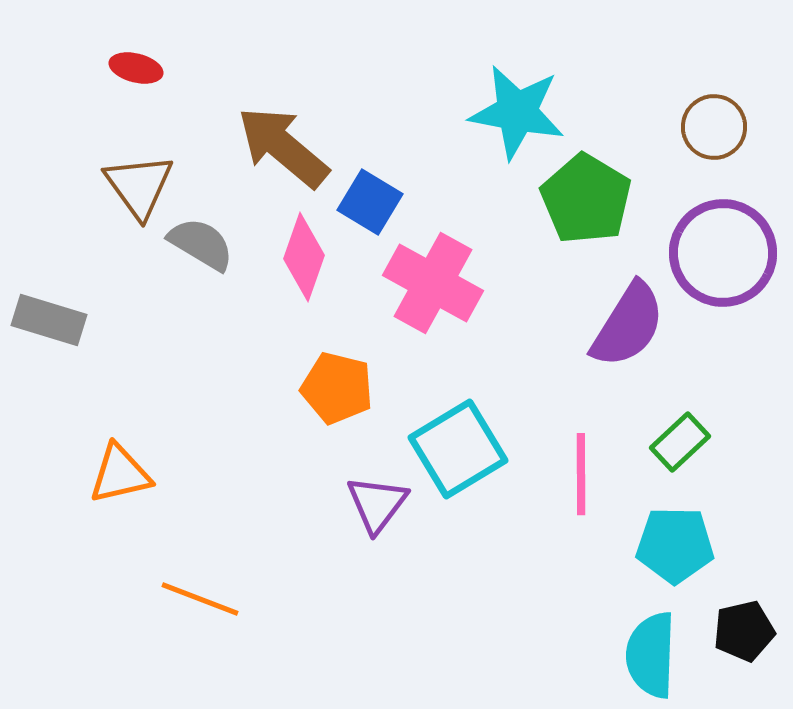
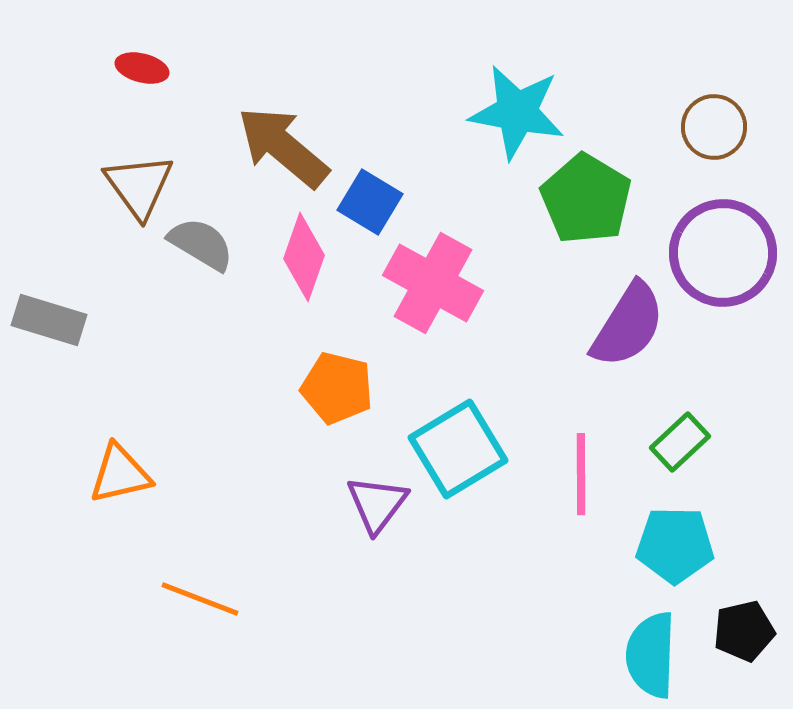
red ellipse: moved 6 px right
